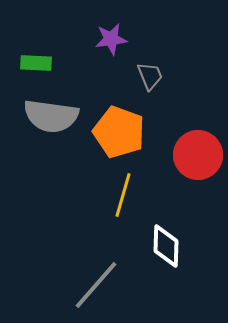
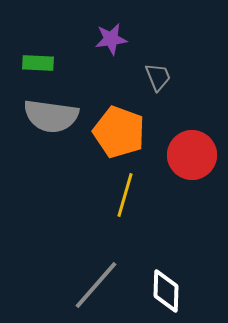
green rectangle: moved 2 px right
gray trapezoid: moved 8 px right, 1 px down
red circle: moved 6 px left
yellow line: moved 2 px right
white diamond: moved 45 px down
